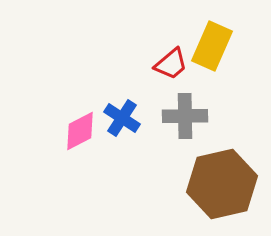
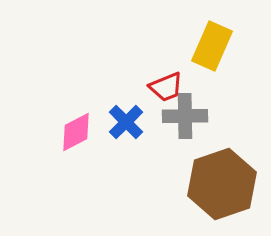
red trapezoid: moved 5 px left, 23 px down; rotated 18 degrees clockwise
blue cross: moved 4 px right, 4 px down; rotated 12 degrees clockwise
pink diamond: moved 4 px left, 1 px down
brown hexagon: rotated 6 degrees counterclockwise
